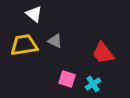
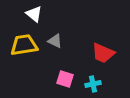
red trapezoid: rotated 30 degrees counterclockwise
pink square: moved 2 px left
cyan cross: rotated 21 degrees clockwise
